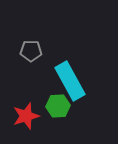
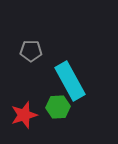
green hexagon: moved 1 px down
red star: moved 2 px left, 1 px up
